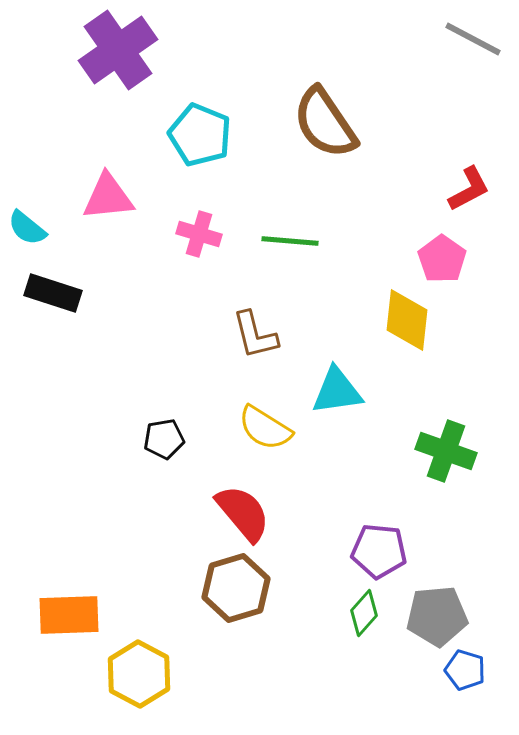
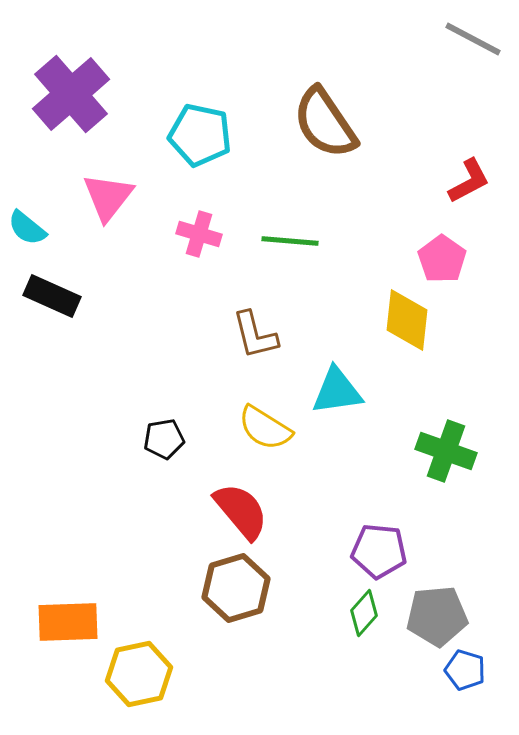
purple cross: moved 47 px left, 44 px down; rotated 6 degrees counterclockwise
cyan pentagon: rotated 10 degrees counterclockwise
red L-shape: moved 8 px up
pink triangle: rotated 46 degrees counterclockwise
black rectangle: moved 1 px left, 3 px down; rotated 6 degrees clockwise
red semicircle: moved 2 px left, 2 px up
orange rectangle: moved 1 px left, 7 px down
yellow hexagon: rotated 20 degrees clockwise
